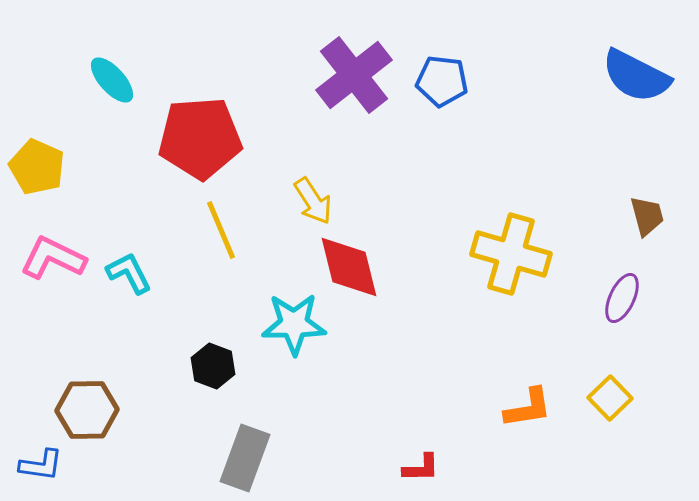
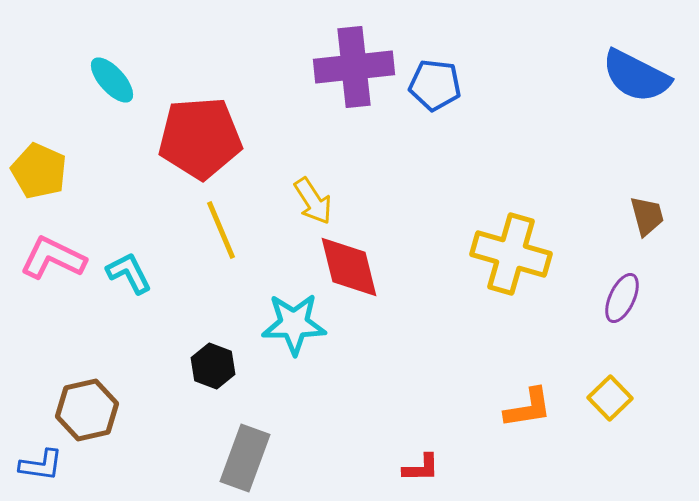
purple cross: moved 8 px up; rotated 32 degrees clockwise
blue pentagon: moved 7 px left, 4 px down
yellow pentagon: moved 2 px right, 4 px down
brown hexagon: rotated 12 degrees counterclockwise
